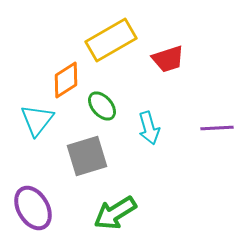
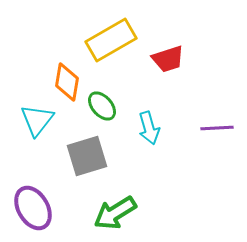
orange diamond: moved 1 px right, 2 px down; rotated 48 degrees counterclockwise
